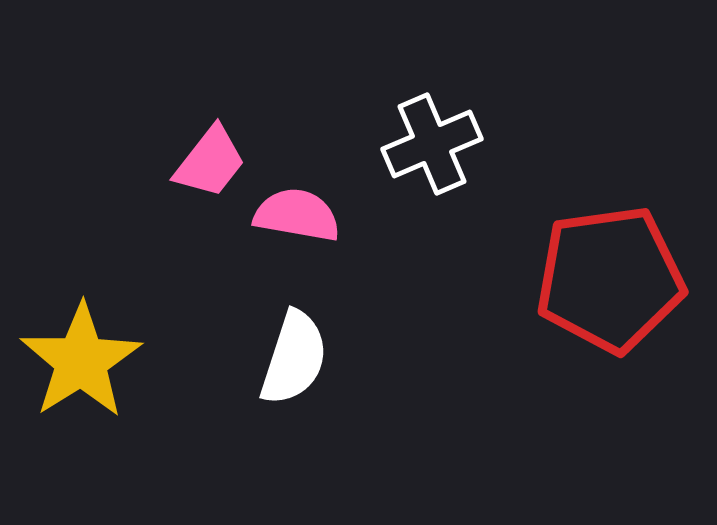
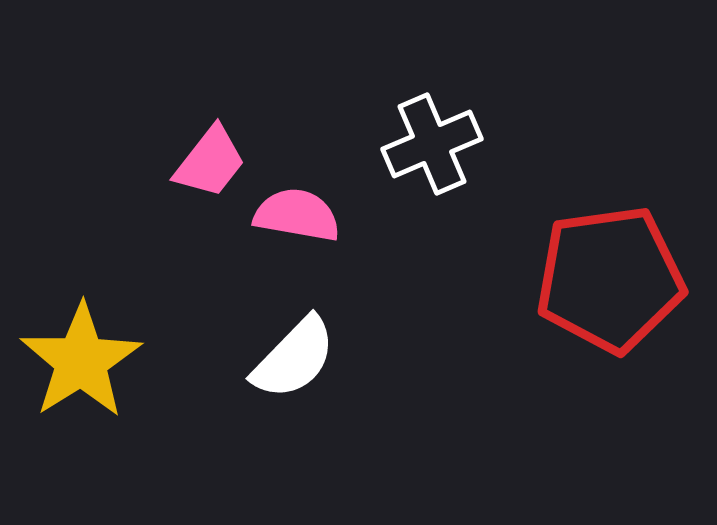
white semicircle: rotated 26 degrees clockwise
